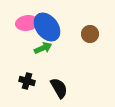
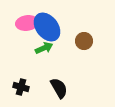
brown circle: moved 6 px left, 7 px down
green arrow: moved 1 px right
black cross: moved 6 px left, 6 px down
